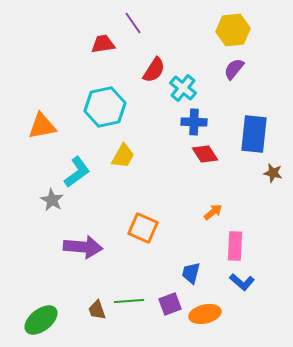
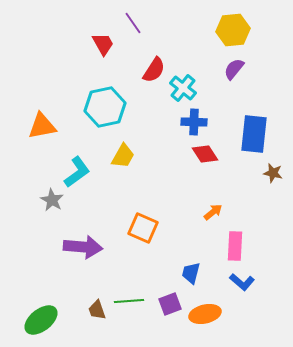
red trapezoid: rotated 70 degrees clockwise
